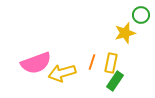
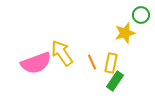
orange line: rotated 42 degrees counterclockwise
yellow arrow: moved 20 px up; rotated 72 degrees clockwise
